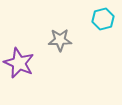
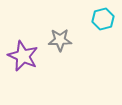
purple star: moved 4 px right, 7 px up
